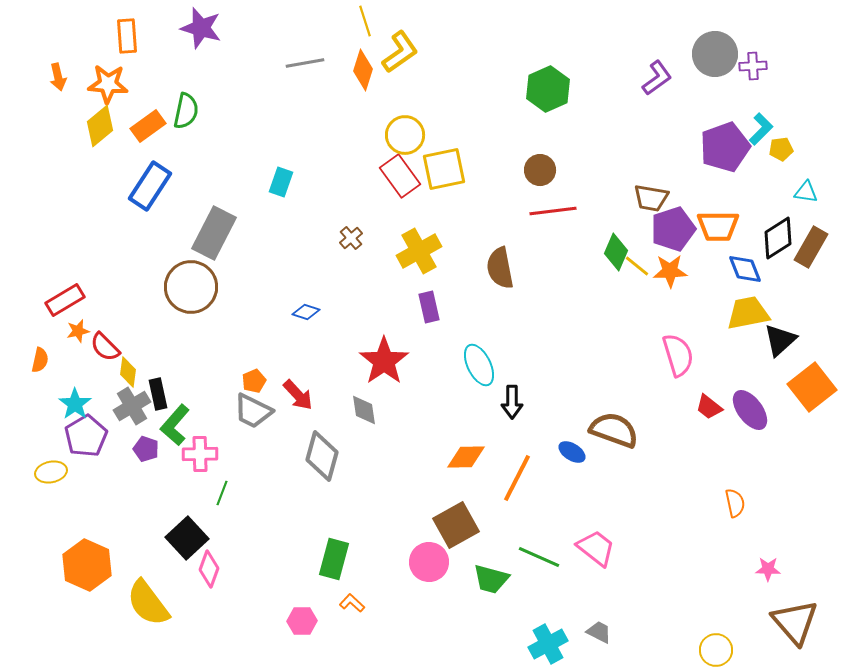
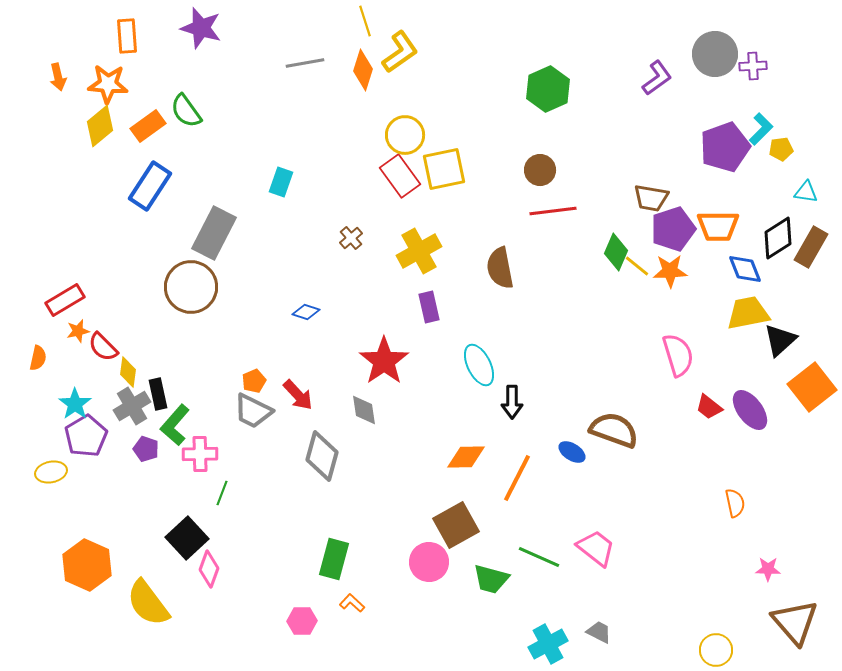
green semicircle at (186, 111): rotated 132 degrees clockwise
red semicircle at (105, 347): moved 2 px left
orange semicircle at (40, 360): moved 2 px left, 2 px up
